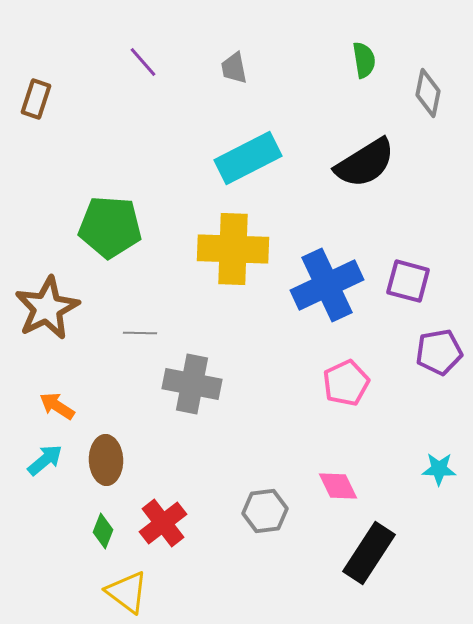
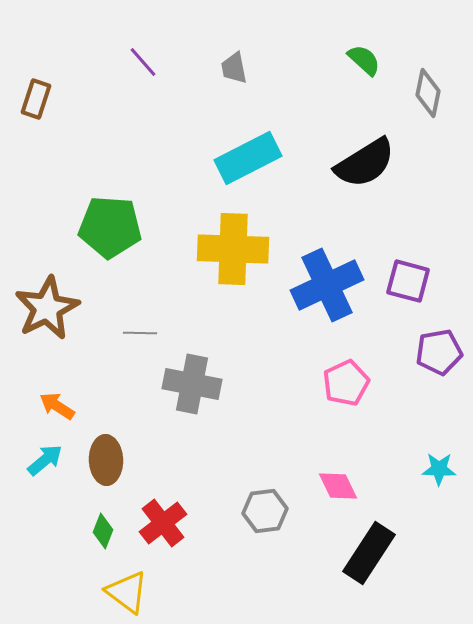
green semicircle: rotated 39 degrees counterclockwise
